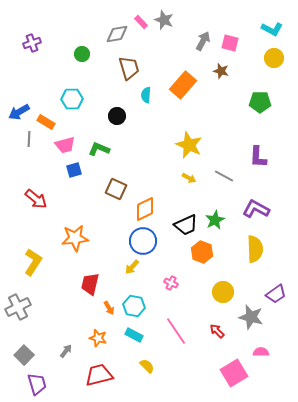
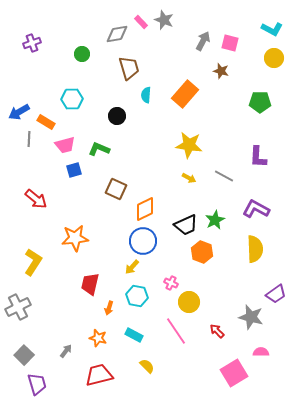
orange rectangle at (183, 85): moved 2 px right, 9 px down
yellow star at (189, 145): rotated 16 degrees counterclockwise
yellow circle at (223, 292): moved 34 px left, 10 px down
cyan hexagon at (134, 306): moved 3 px right, 10 px up
orange arrow at (109, 308): rotated 48 degrees clockwise
